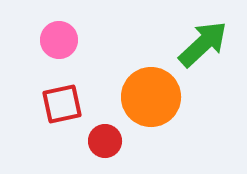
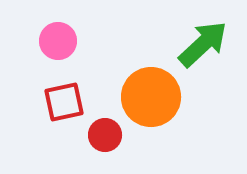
pink circle: moved 1 px left, 1 px down
red square: moved 2 px right, 2 px up
red circle: moved 6 px up
